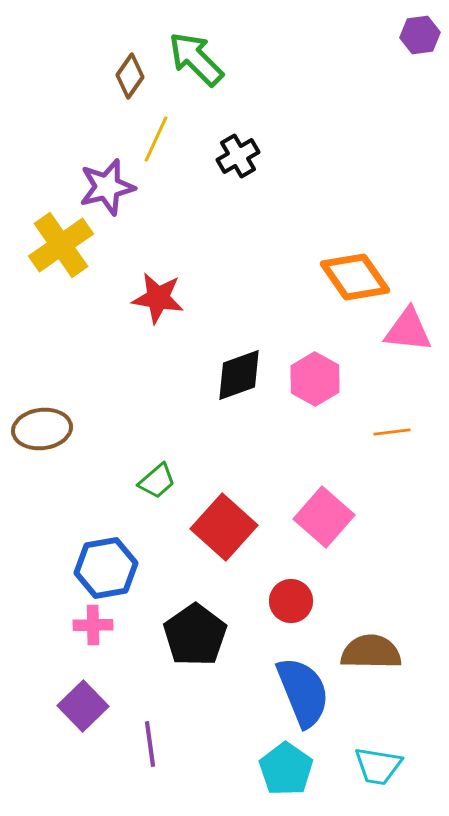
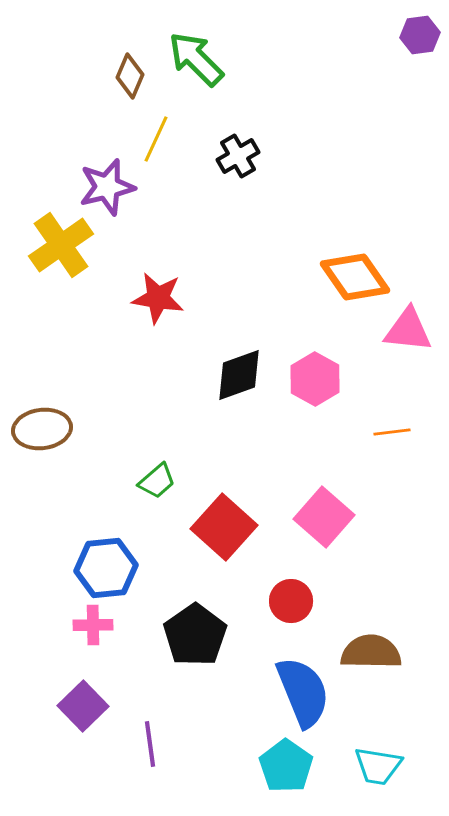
brown diamond: rotated 12 degrees counterclockwise
blue hexagon: rotated 4 degrees clockwise
cyan pentagon: moved 3 px up
